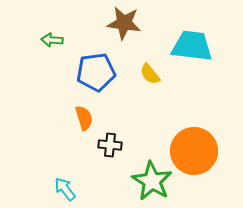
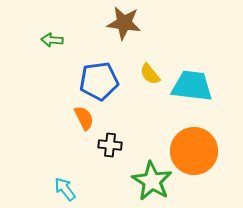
cyan trapezoid: moved 40 px down
blue pentagon: moved 3 px right, 9 px down
orange semicircle: rotated 10 degrees counterclockwise
